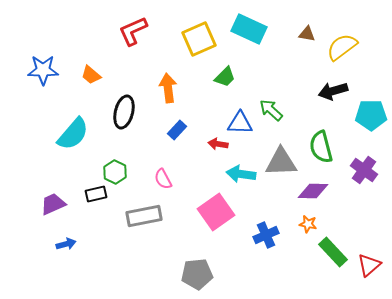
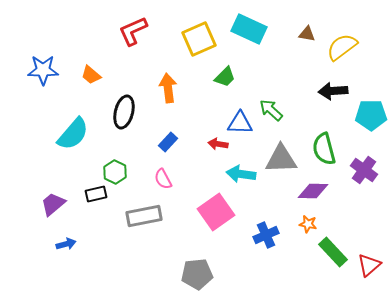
black arrow: rotated 12 degrees clockwise
blue rectangle: moved 9 px left, 12 px down
green semicircle: moved 3 px right, 2 px down
gray triangle: moved 3 px up
purple trapezoid: rotated 16 degrees counterclockwise
